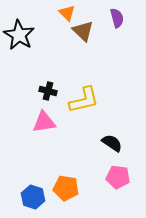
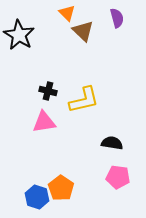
black semicircle: rotated 25 degrees counterclockwise
orange pentagon: moved 5 px left; rotated 25 degrees clockwise
blue hexagon: moved 4 px right
